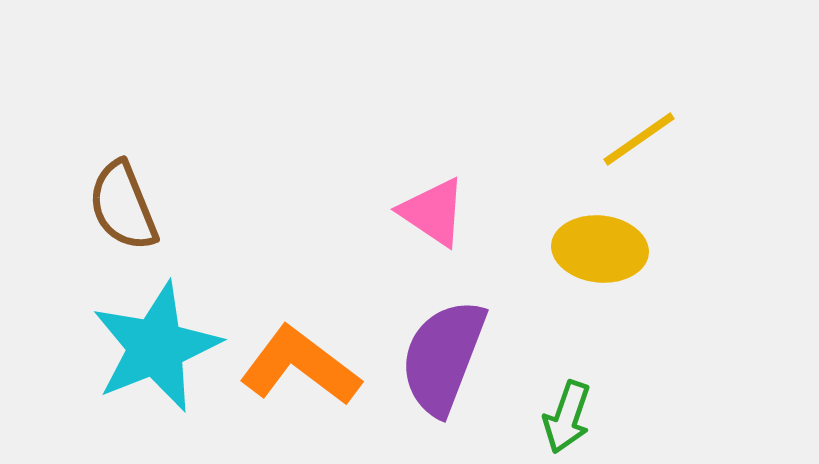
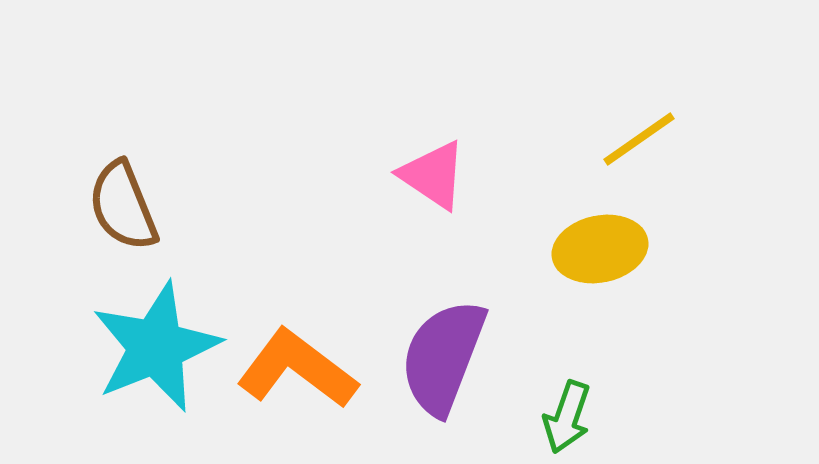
pink triangle: moved 37 px up
yellow ellipse: rotated 18 degrees counterclockwise
orange L-shape: moved 3 px left, 3 px down
